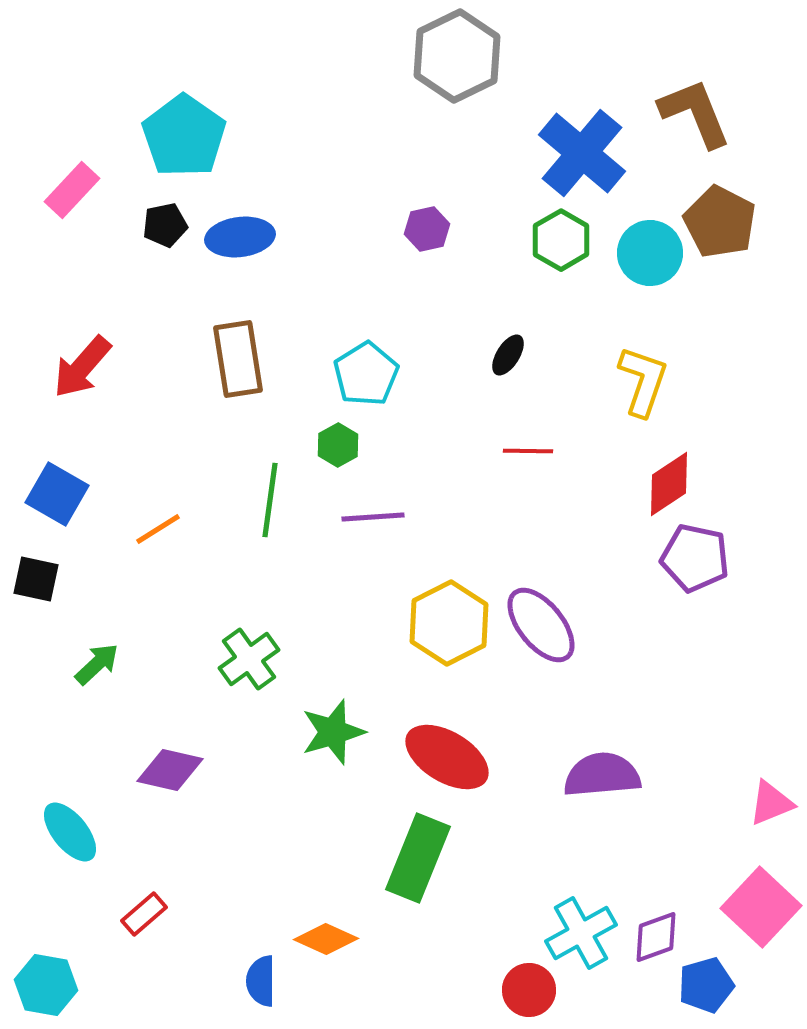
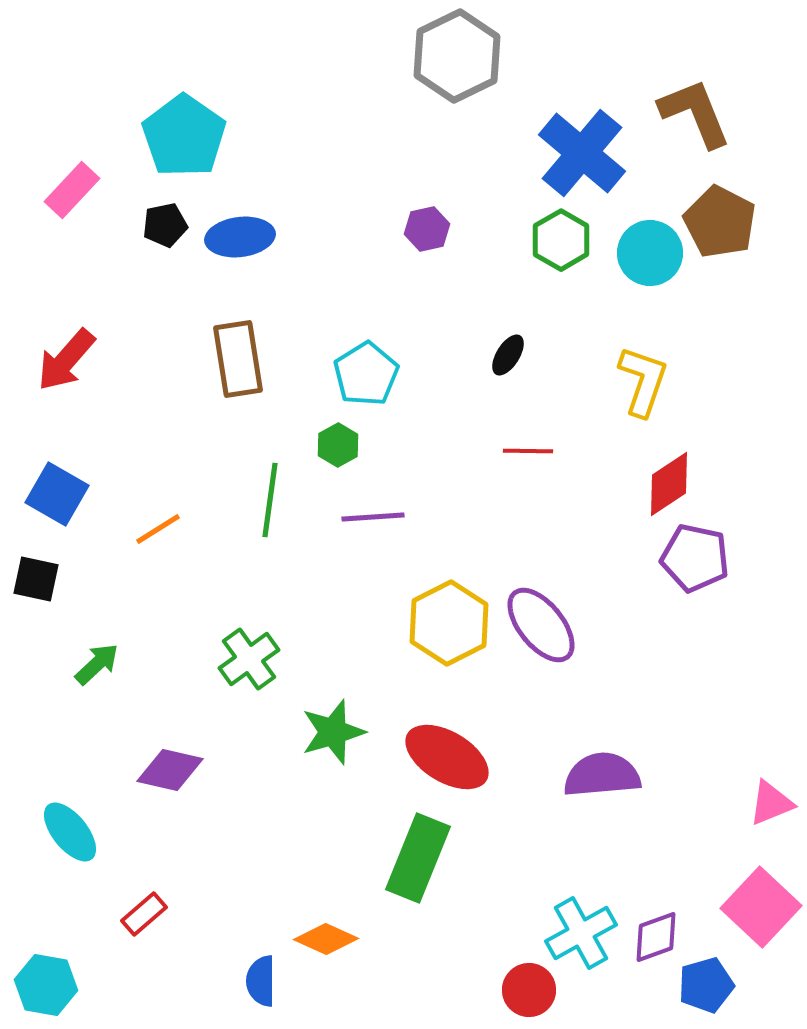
red arrow at (82, 367): moved 16 px left, 7 px up
